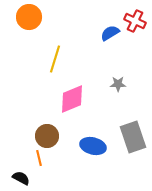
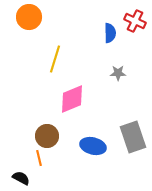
blue semicircle: rotated 120 degrees clockwise
gray star: moved 11 px up
